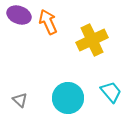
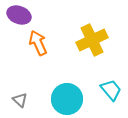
orange arrow: moved 10 px left, 21 px down
cyan trapezoid: moved 2 px up
cyan circle: moved 1 px left, 1 px down
